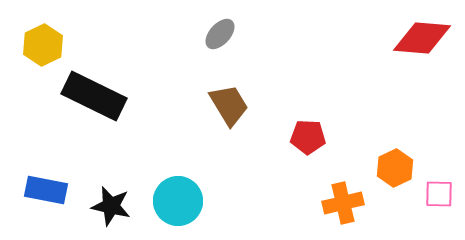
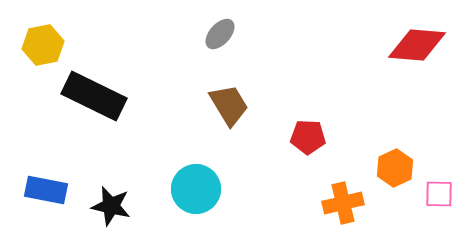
red diamond: moved 5 px left, 7 px down
yellow hexagon: rotated 15 degrees clockwise
cyan circle: moved 18 px right, 12 px up
